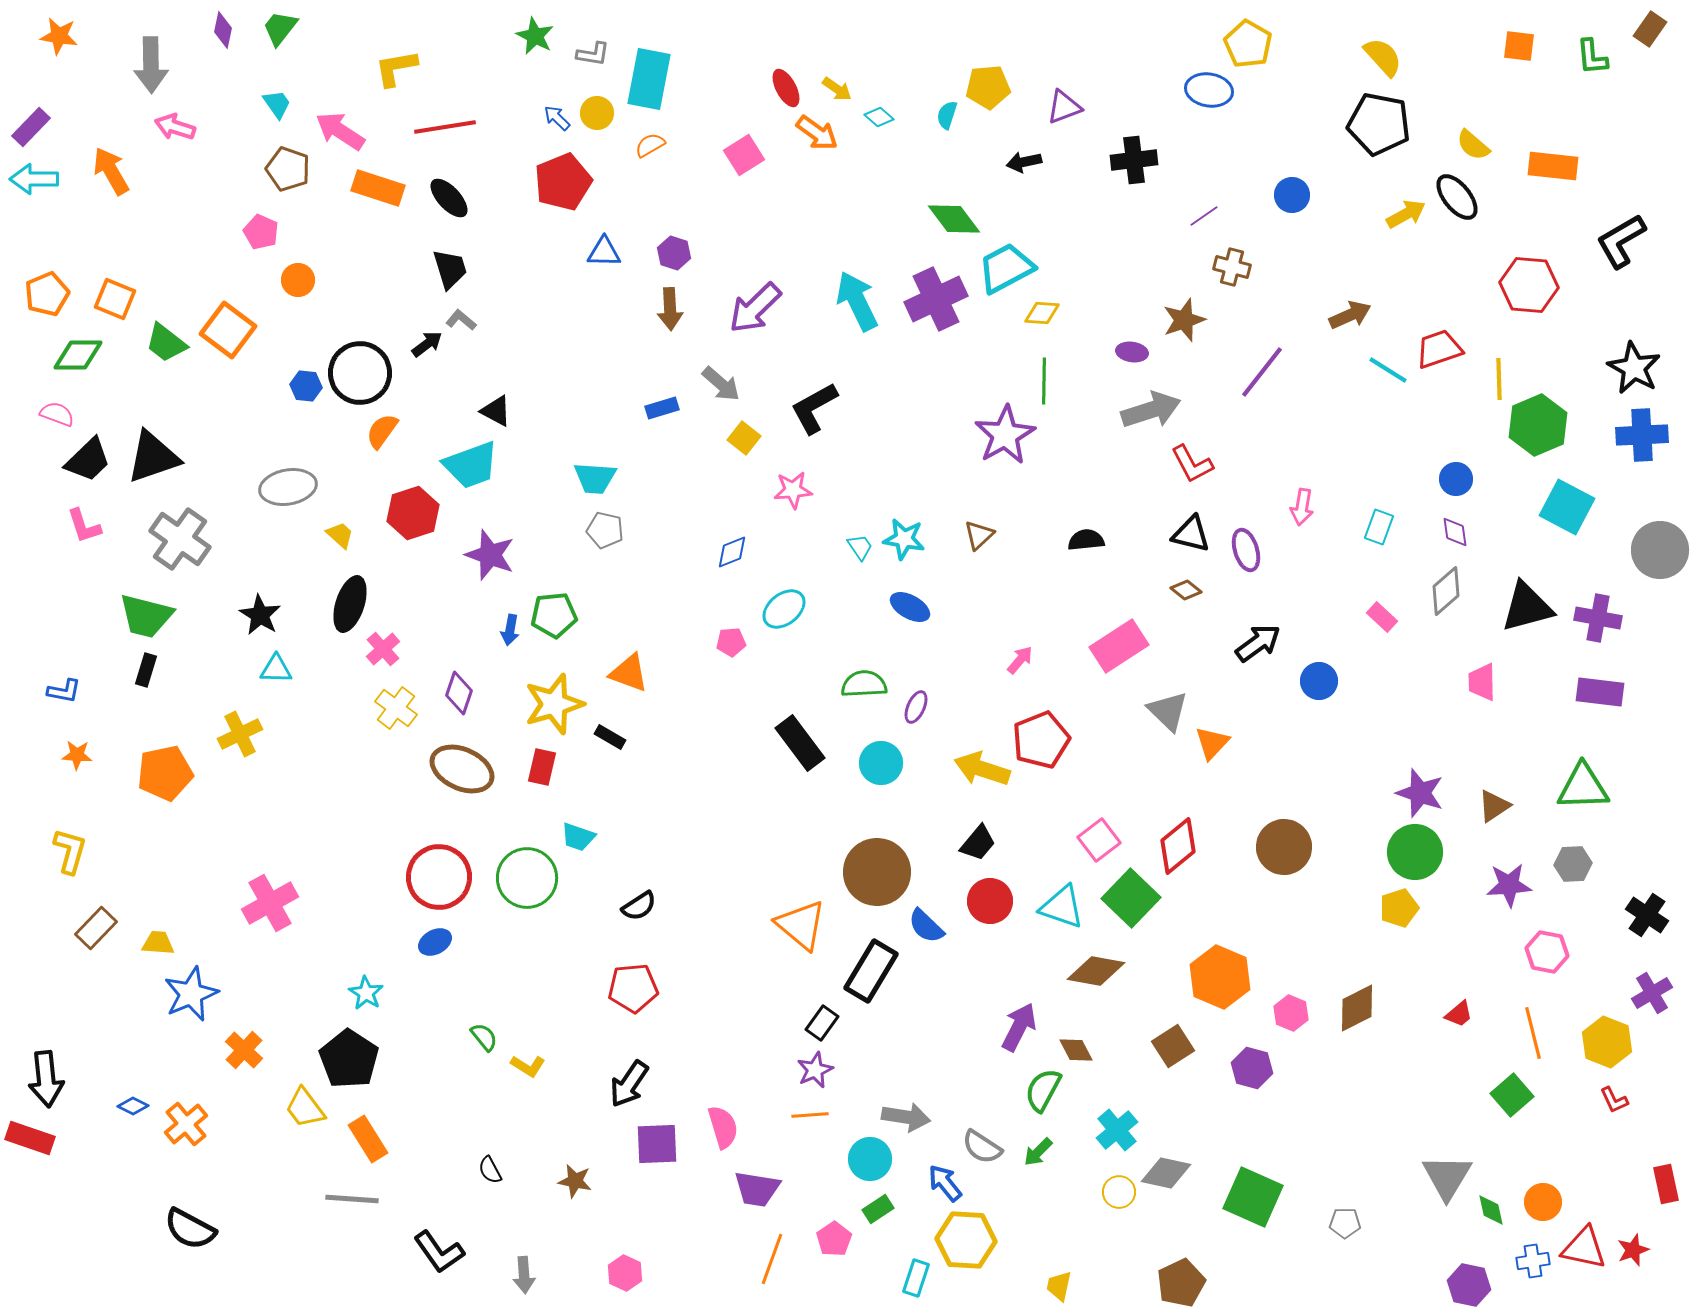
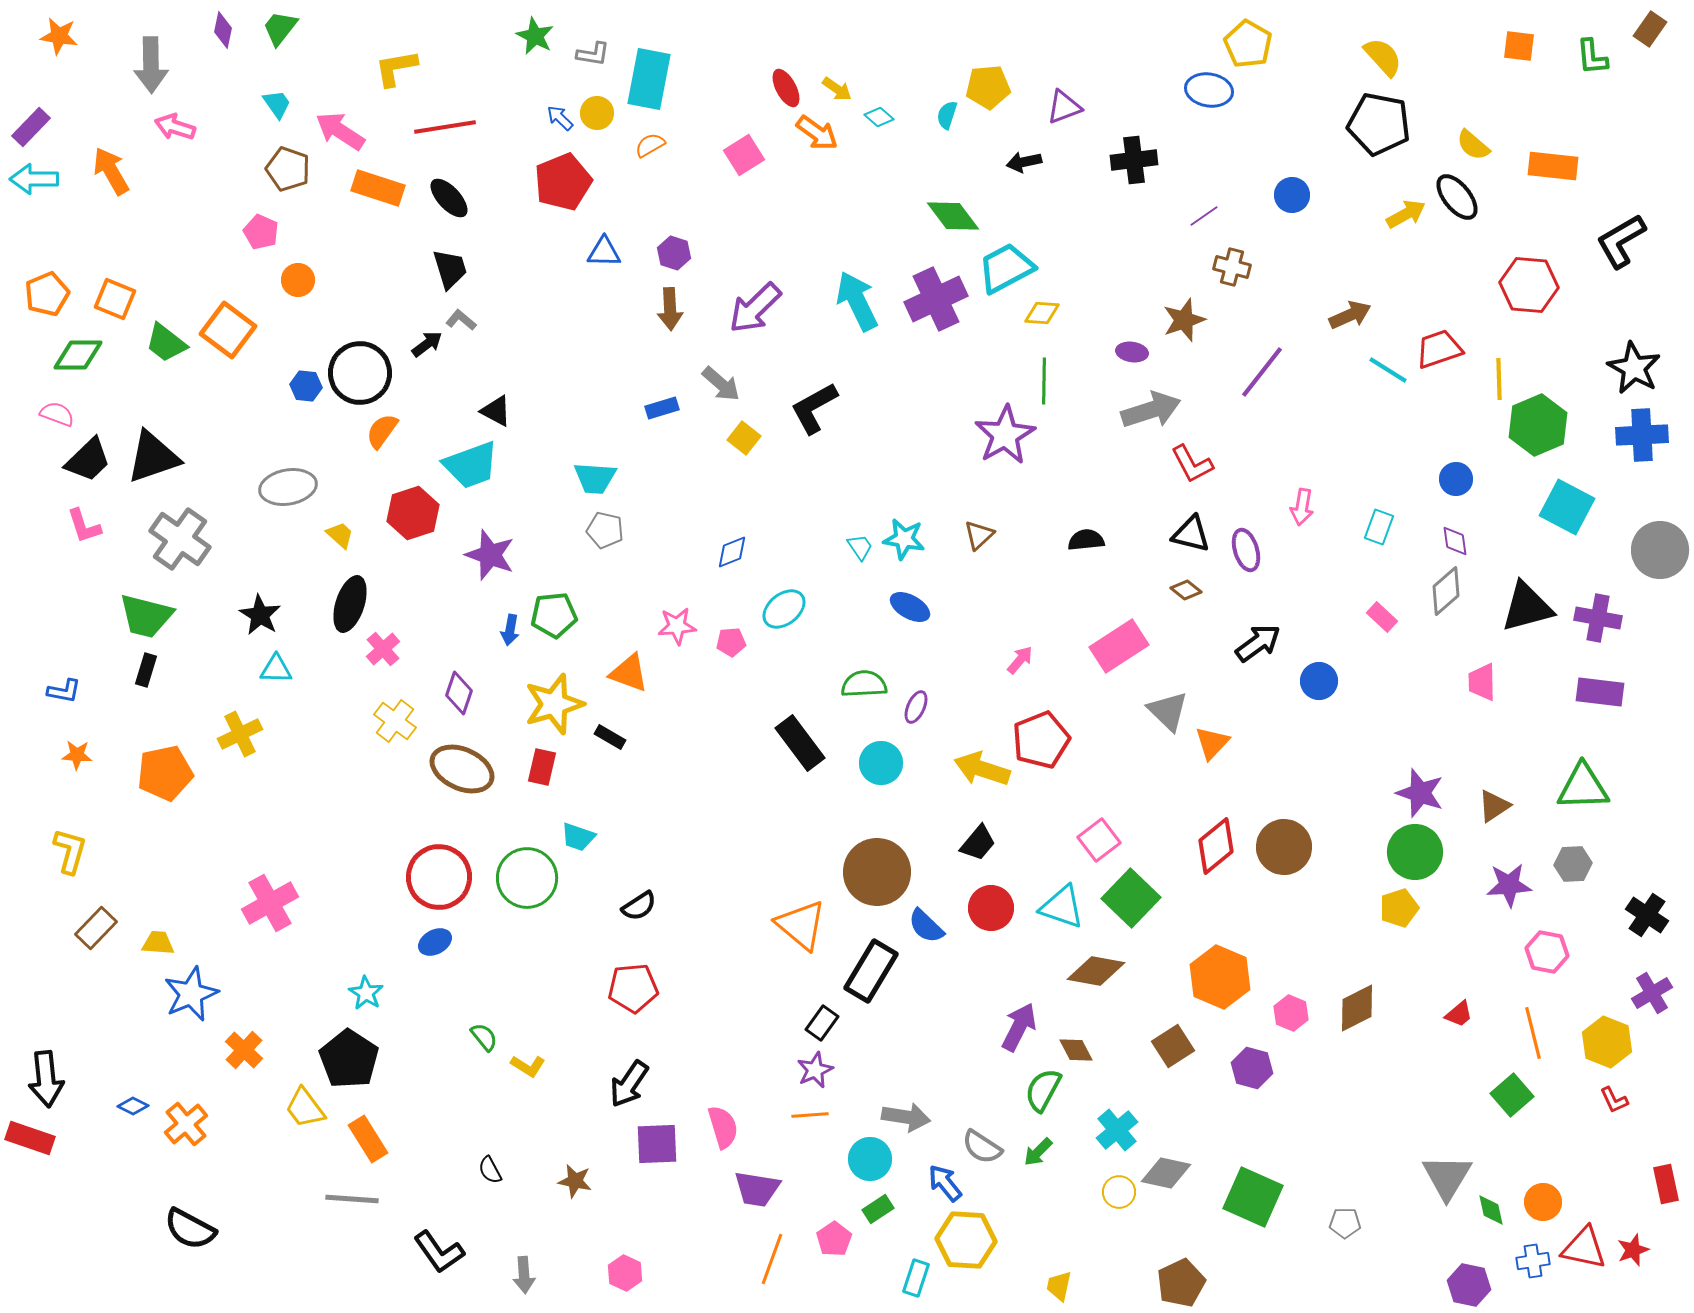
blue arrow at (557, 118): moved 3 px right
green diamond at (954, 219): moved 1 px left, 3 px up
pink star at (793, 490): moved 116 px left, 136 px down
purple diamond at (1455, 532): moved 9 px down
yellow cross at (396, 708): moved 1 px left, 13 px down
red diamond at (1178, 846): moved 38 px right
red circle at (990, 901): moved 1 px right, 7 px down
